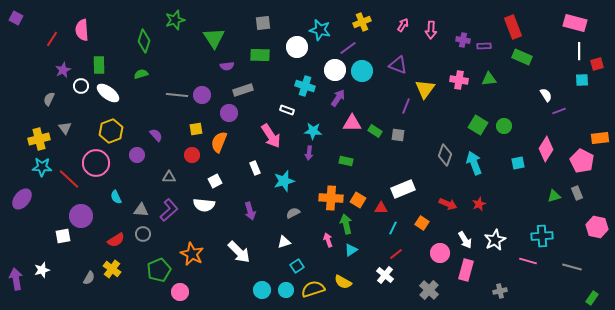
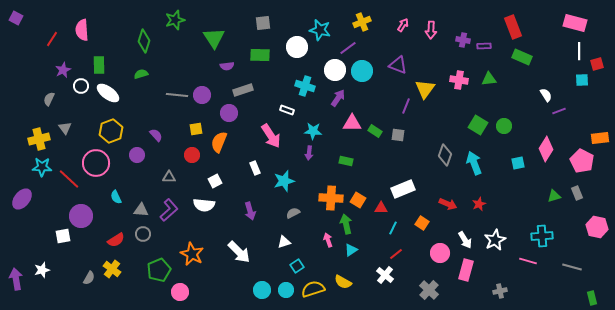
green rectangle at (592, 298): rotated 48 degrees counterclockwise
